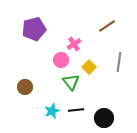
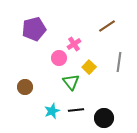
pink circle: moved 2 px left, 2 px up
